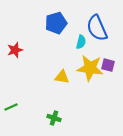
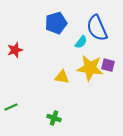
cyan semicircle: rotated 24 degrees clockwise
